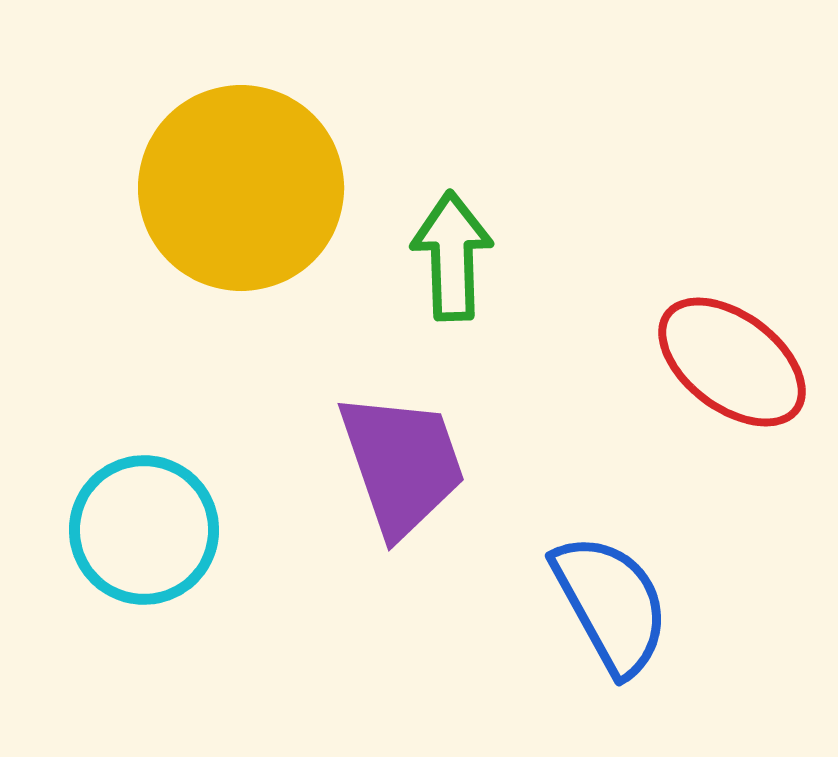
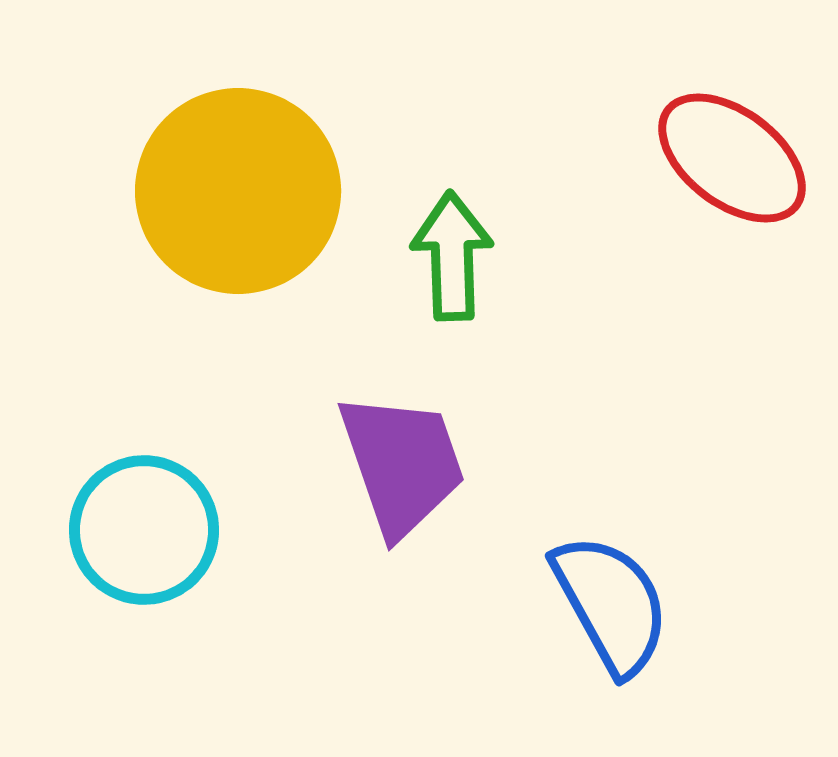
yellow circle: moved 3 px left, 3 px down
red ellipse: moved 204 px up
